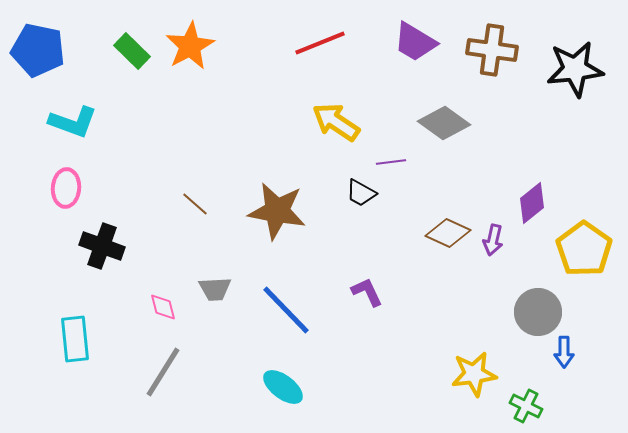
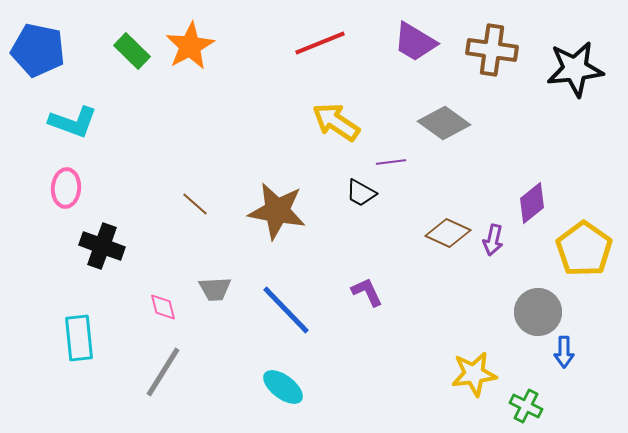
cyan rectangle: moved 4 px right, 1 px up
